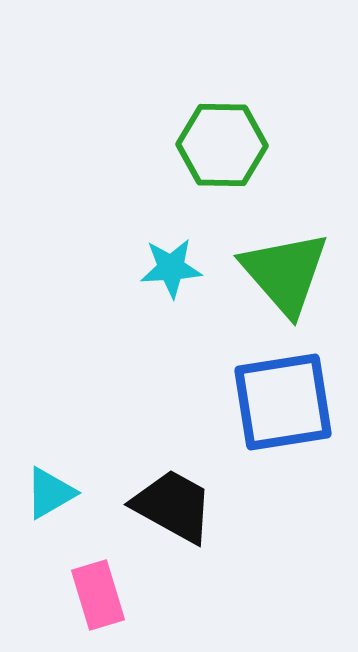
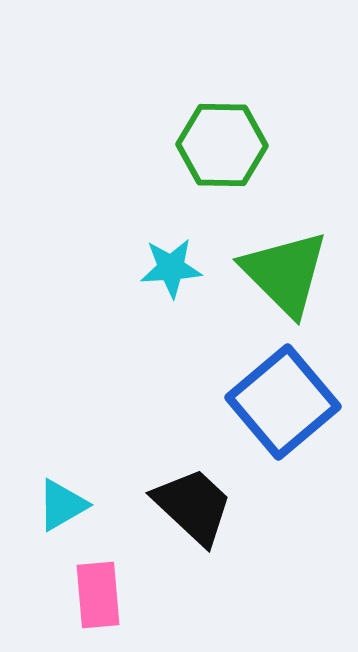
green triangle: rotated 4 degrees counterclockwise
blue square: rotated 31 degrees counterclockwise
cyan triangle: moved 12 px right, 12 px down
black trapezoid: moved 20 px right; rotated 14 degrees clockwise
pink rectangle: rotated 12 degrees clockwise
